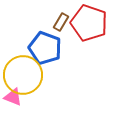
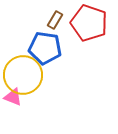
brown rectangle: moved 6 px left, 2 px up
blue pentagon: rotated 12 degrees counterclockwise
